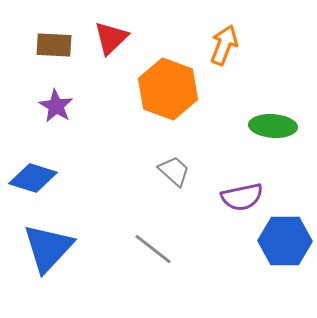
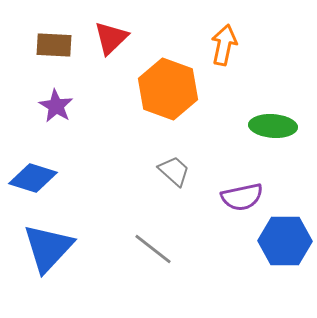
orange arrow: rotated 9 degrees counterclockwise
